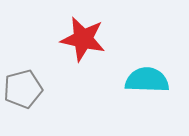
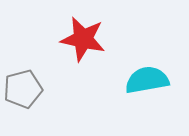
cyan semicircle: rotated 12 degrees counterclockwise
